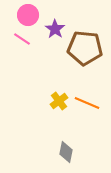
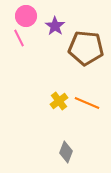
pink circle: moved 2 px left, 1 px down
purple star: moved 3 px up
pink line: moved 3 px left, 1 px up; rotated 30 degrees clockwise
brown pentagon: moved 1 px right
gray diamond: rotated 10 degrees clockwise
